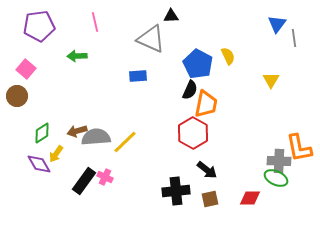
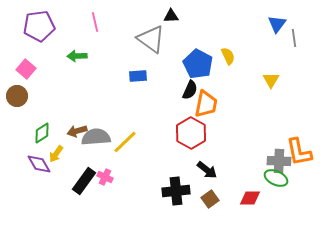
gray triangle: rotated 12 degrees clockwise
red hexagon: moved 2 px left
orange L-shape: moved 4 px down
brown square: rotated 24 degrees counterclockwise
